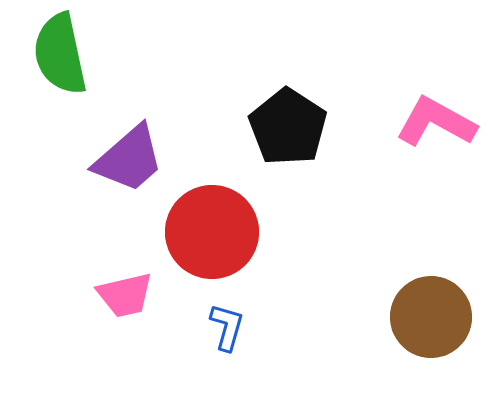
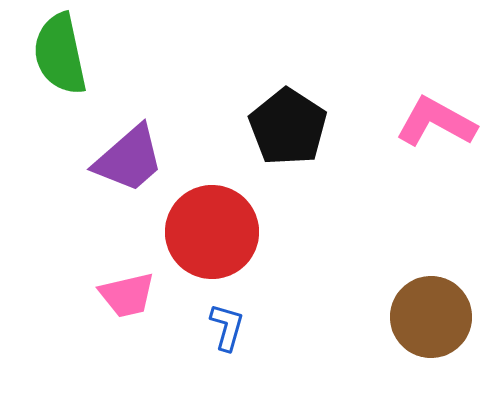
pink trapezoid: moved 2 px right
